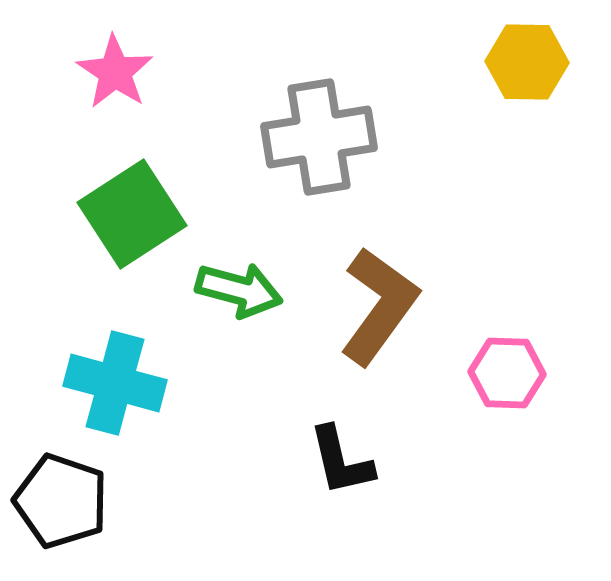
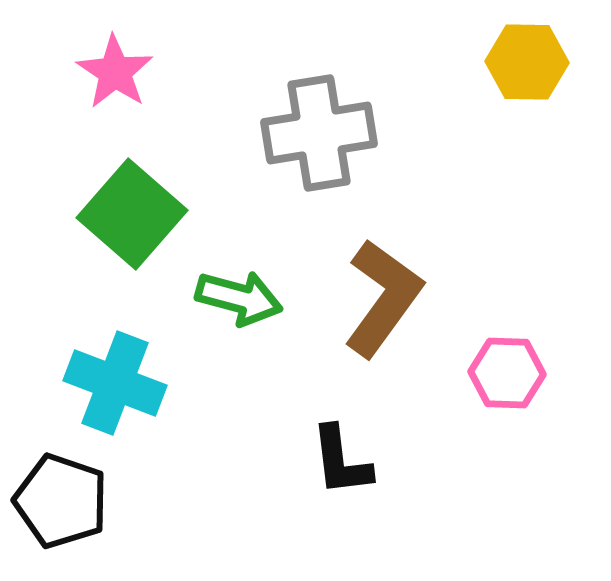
gray cross: moved 4 px up
green square: rotated 16 degrees counterclockwise
green arrow: moved 8 px down
brown L-shape: moved 4 px right, 8 px up
cyan cross: rotated 6 degrees clockwise
black L-shape: rotated 6 degrees clockwise
